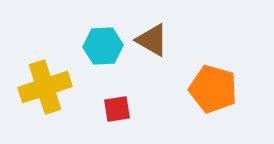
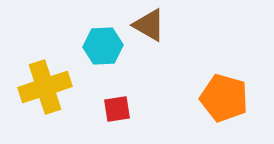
brown triangle: moved 3 px left, 15 px up
orange pentagon: moved 11 px right, 9 px down
